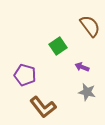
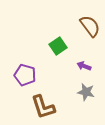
purple arrow: moved 2 px right, 1 px up
gray star: moved 1 px left
brown L-shape: rotated 20 degrees clockwise
